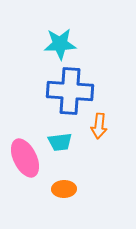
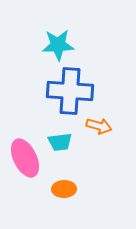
cyan star: moved 2 px left, 1 px down
orange arrow: rotated 80 degrees counterclockwise
